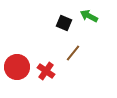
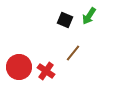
green arrow: rotated 84 degrees counterclockwise
black square: moved 1 px right, 3 px up
red circle: moved 2 px right
